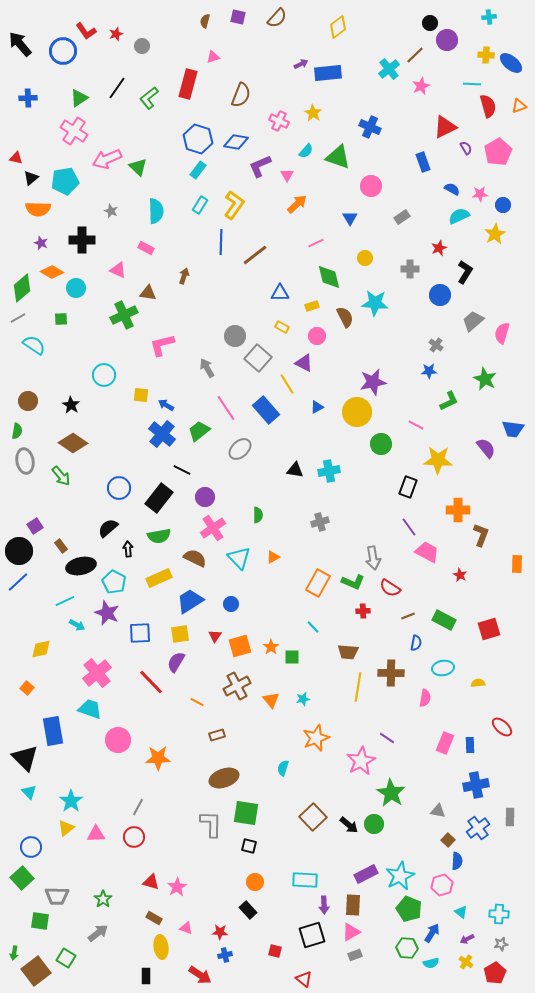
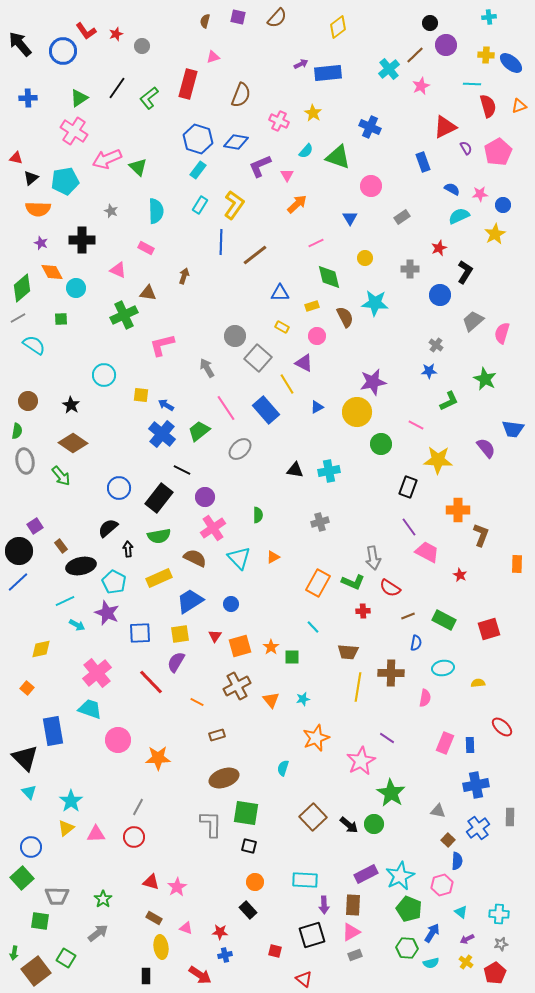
purple circle at (447, 40): moved 1 px left, 5 px down
orange diamond at (52, 272): rotated 30 degrees clockwise
